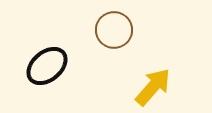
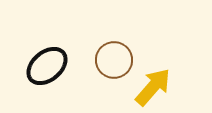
brown circle: moved 30 px down
